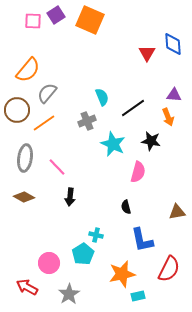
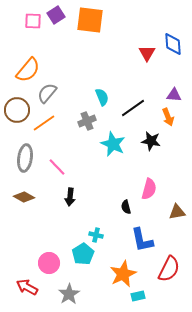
orange square: rotated 16 degrees counterclockwise
pink semicircle: moved 11 px right, 17 px down
orange star: moved 1 px right; rotated 12 degrees counterclockwise
